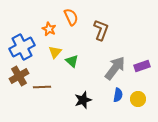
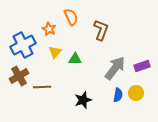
blue cross: moved 1 px right, 2 px up
green triangle: moved 3 px right, 2 px up; rotated 40 degrees counterclockwise
yellow circle: moved 2 px left, 6 px up
